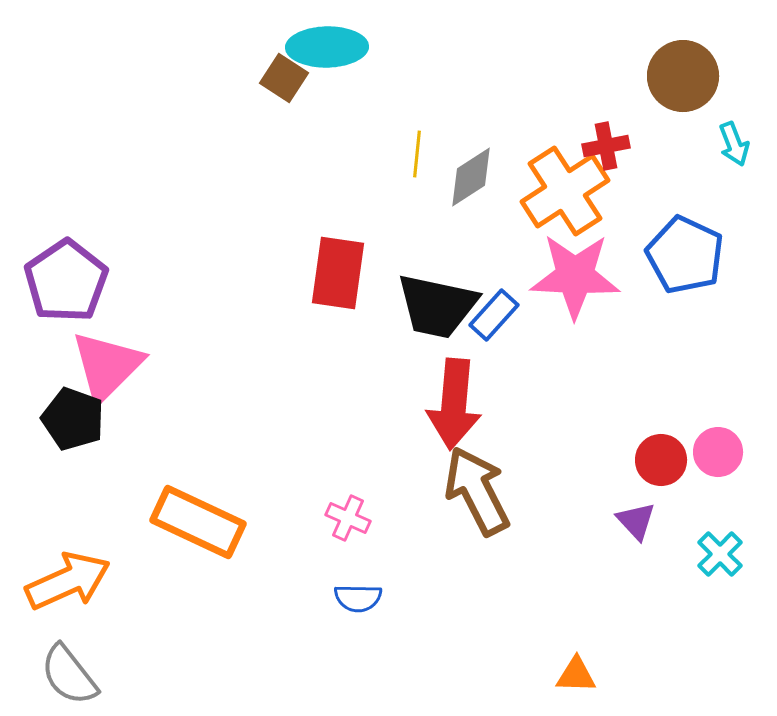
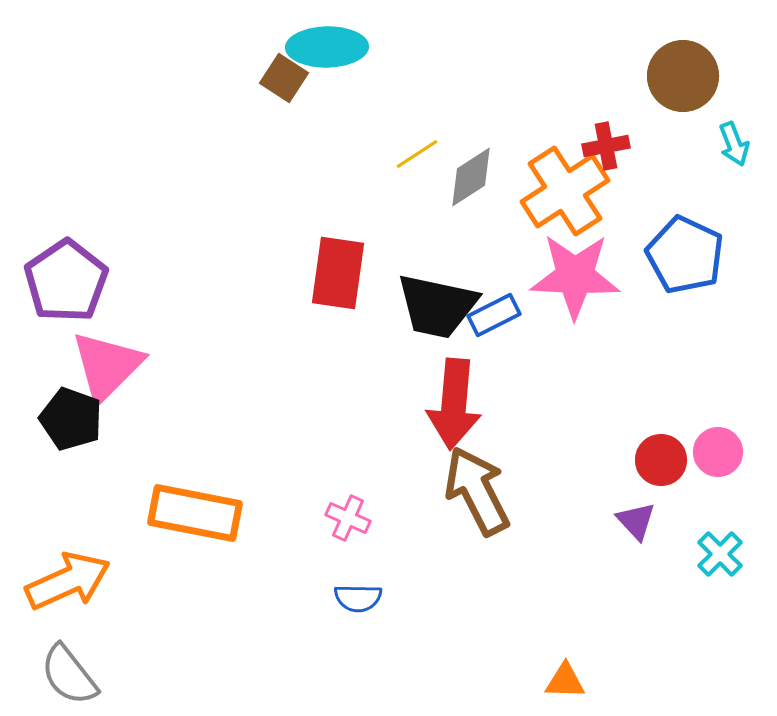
yellow line: rotated 51 degrees clockwise
blue rectangle: rotated 21 degrees clockwise
black pentagon: moved 2 px left
orange rectangle: moved 3 px left, 9 px up; rotated 14 degrees counterclockwise
orange triangle: moved 11 px left, 6 px down
